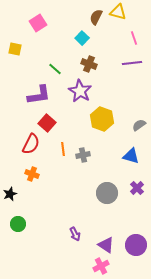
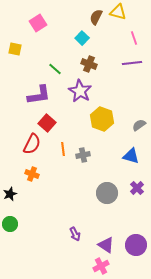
red semicircle: moved 1 px right
green circle: moved 8 px left
